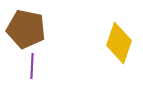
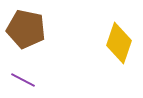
purple line: moved 9 px left, 14 px down; rotated 65 degrees counterclockwise
